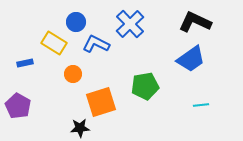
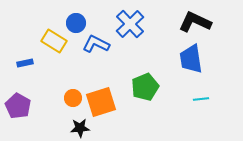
blue circle: moved 1 px down
yellow rectangle: moved 2 px up
blue trapezoid: rotated 116 degrees clockwise
orange circle: moved 24 px down
green pentagon: moved 1 px down; rotated 12 degrees counterclockwise
cyan line: moved 6 px up
